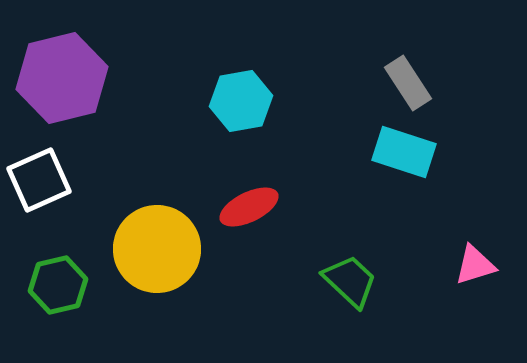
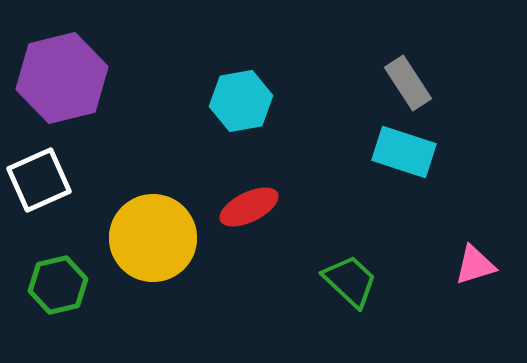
yellow circle: moved 4 px left, 11 px up
